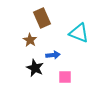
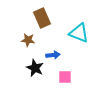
brown star: moved 2 px left; rotated 24 degrees counterclockwise
